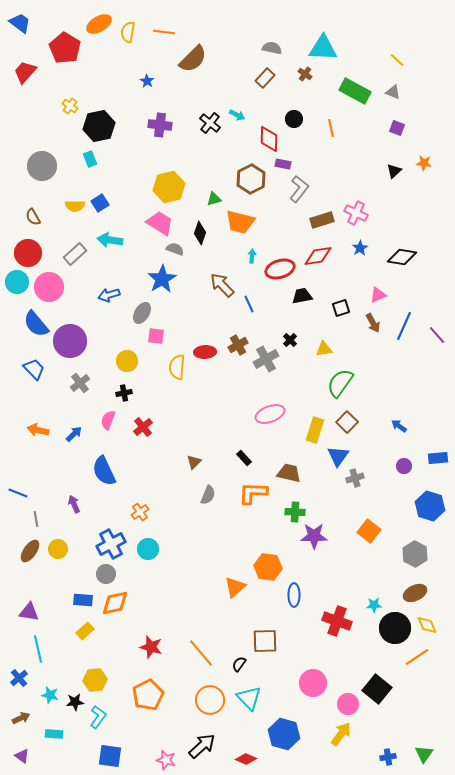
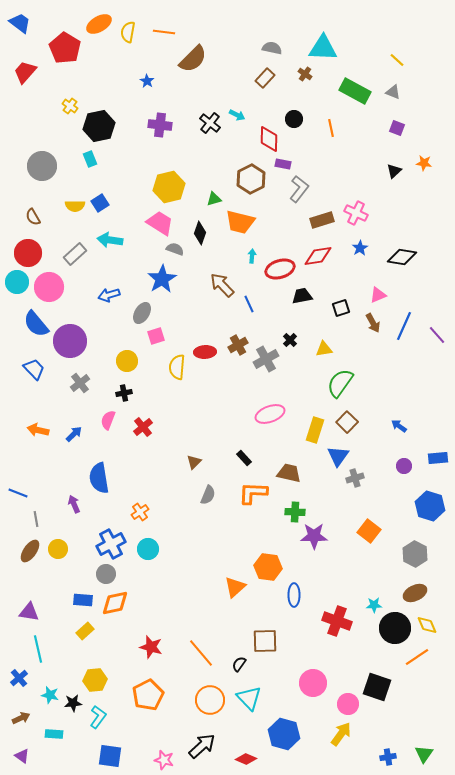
pink square at (156, 336): rotated 24 degrees counterclockwise
blue semicircle at (104, 471): moved 5 px left, 7 px down; rotated 16 degrees clockwise
black square at (377, 689): moved 2 px up; rotated 20 degrees counterclockwise
black star at (75, 702): moved 2 px left, 1 px down
pink star at (166, 760): moved 2 px left
